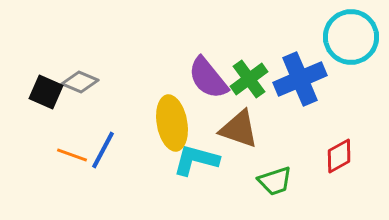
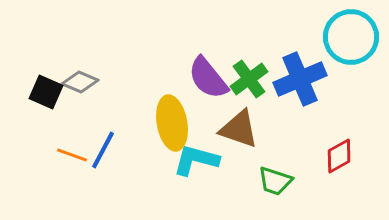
green trapezoid: rotated 36 degrees clockwise
